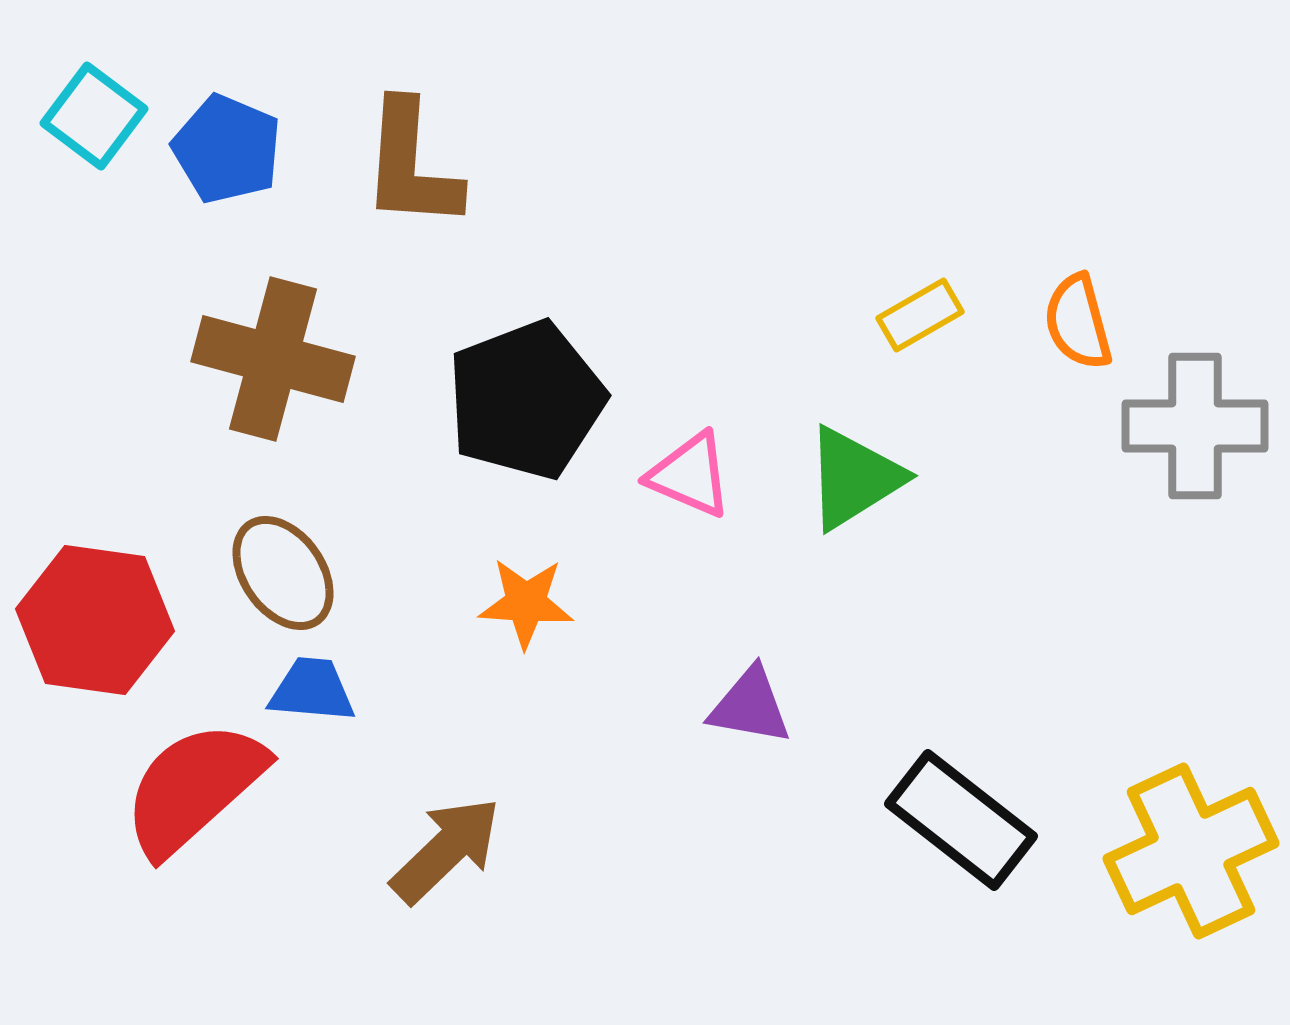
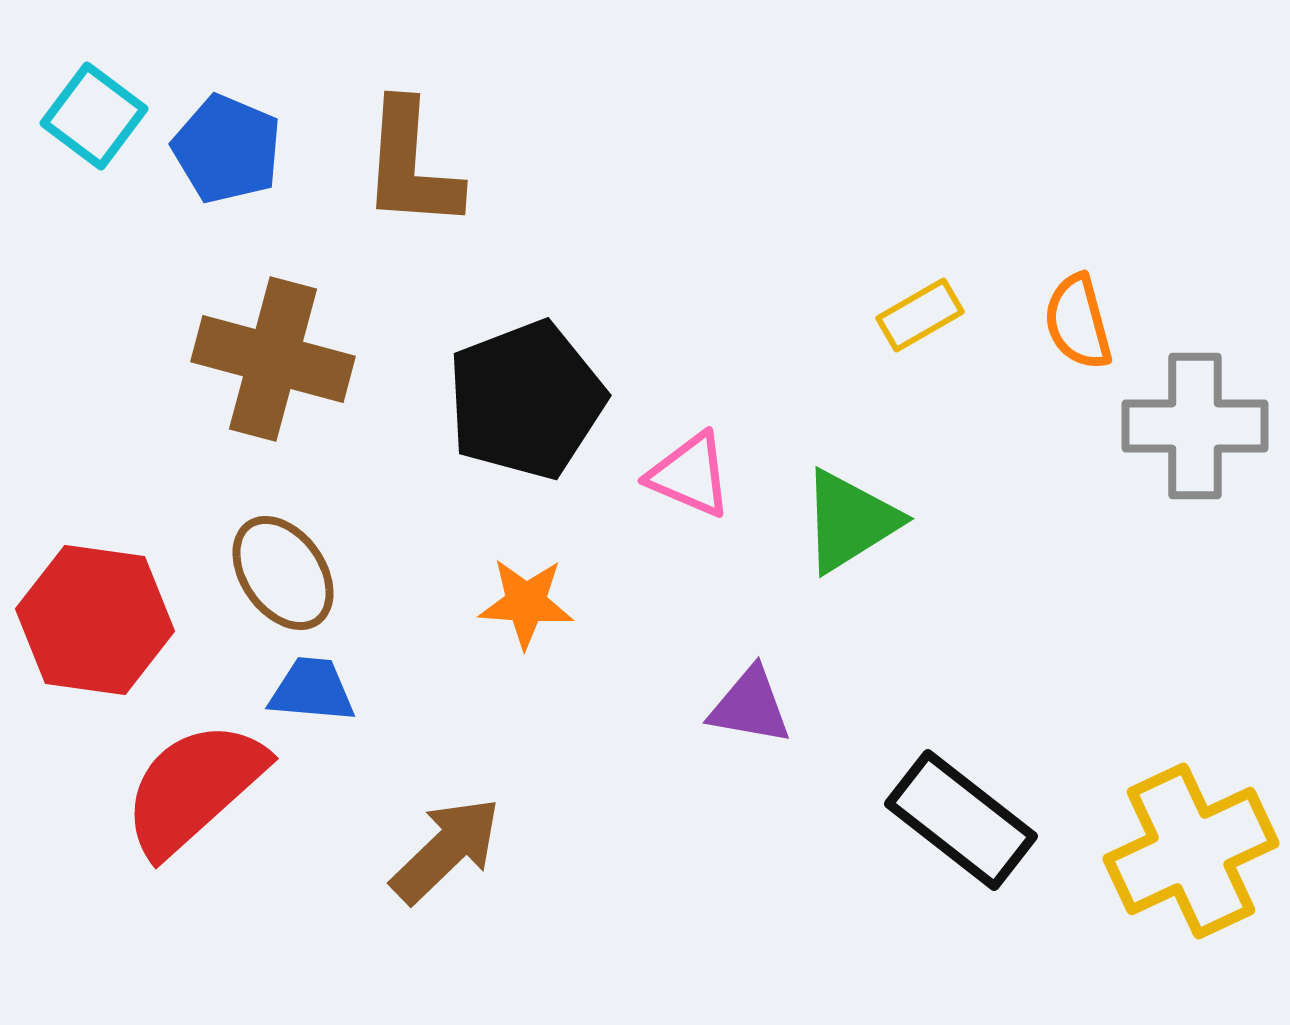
green triangle: moved 4 px left, 43 px down
